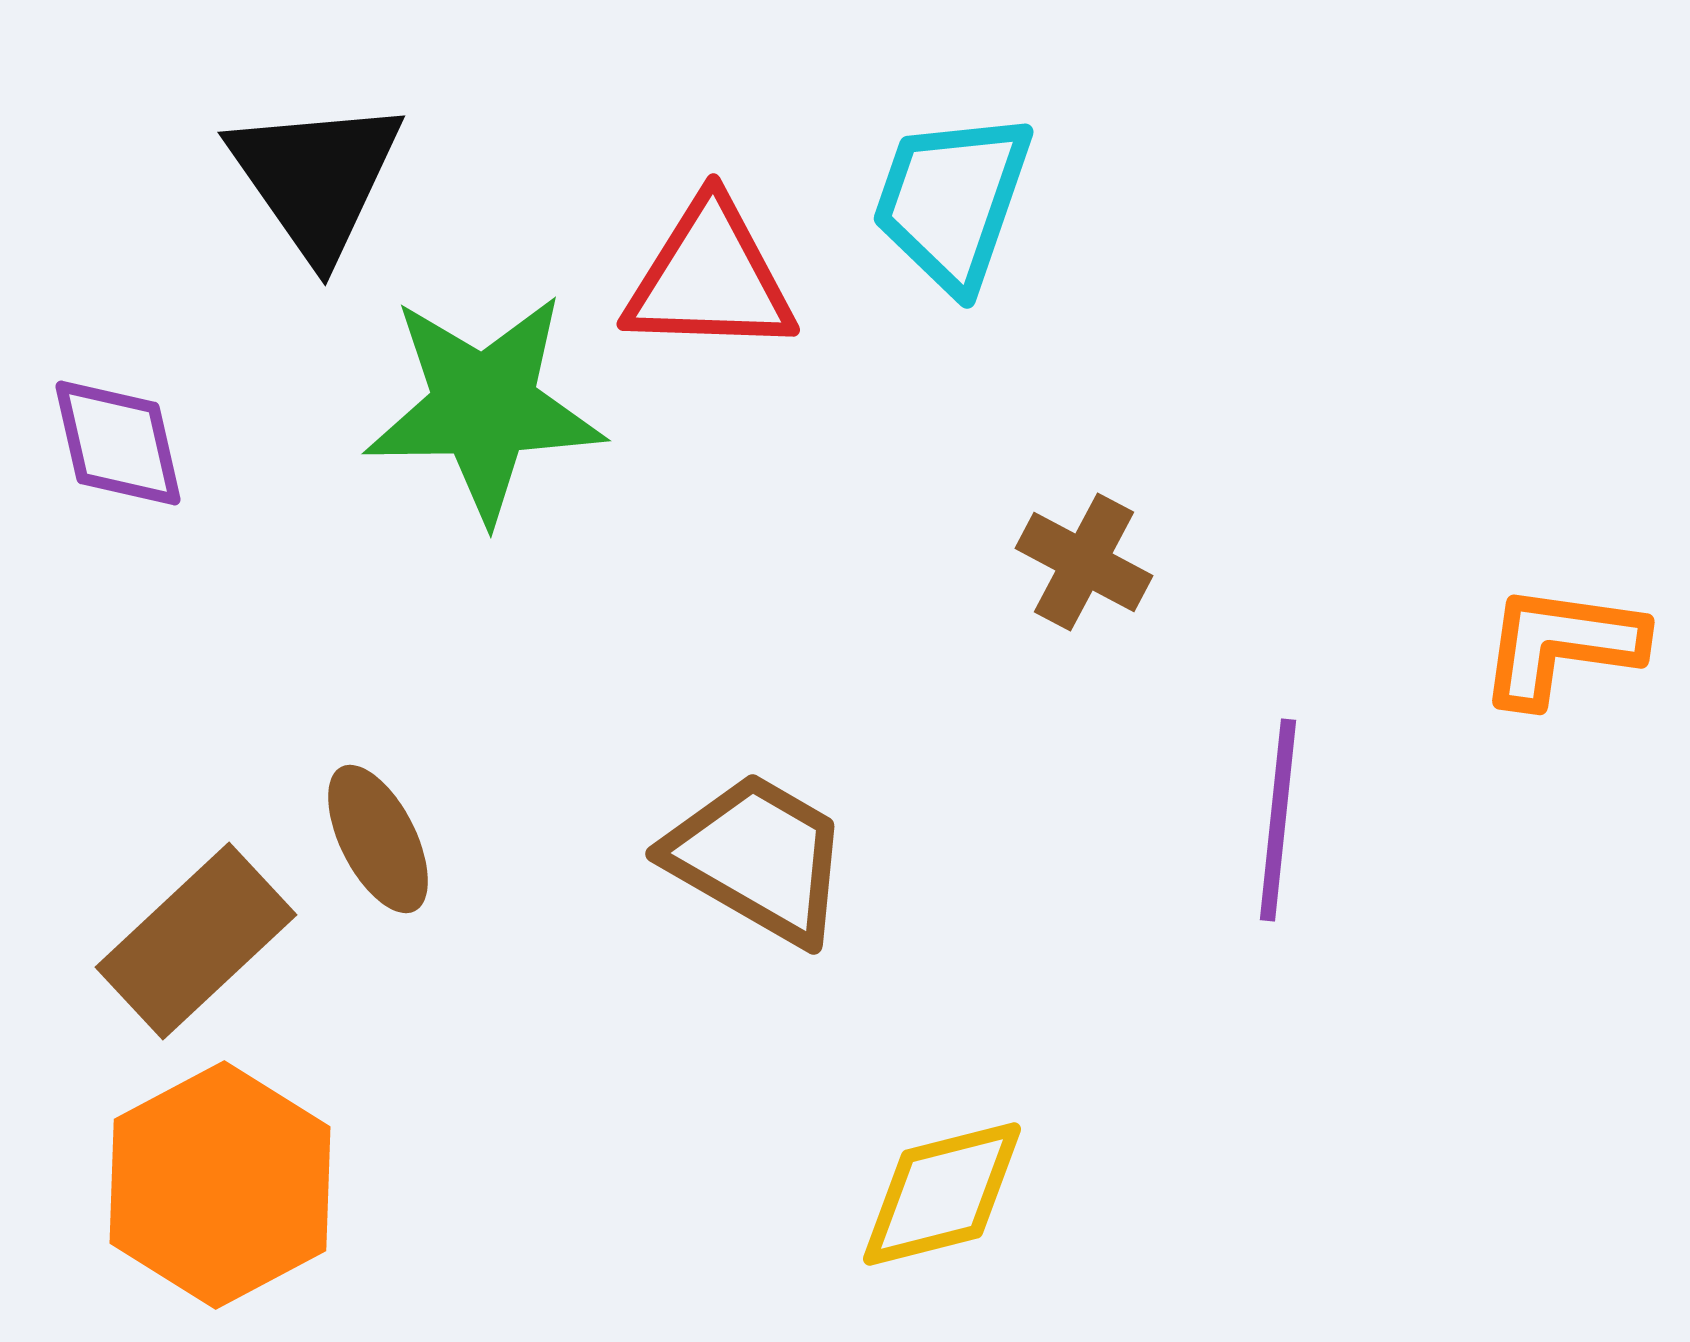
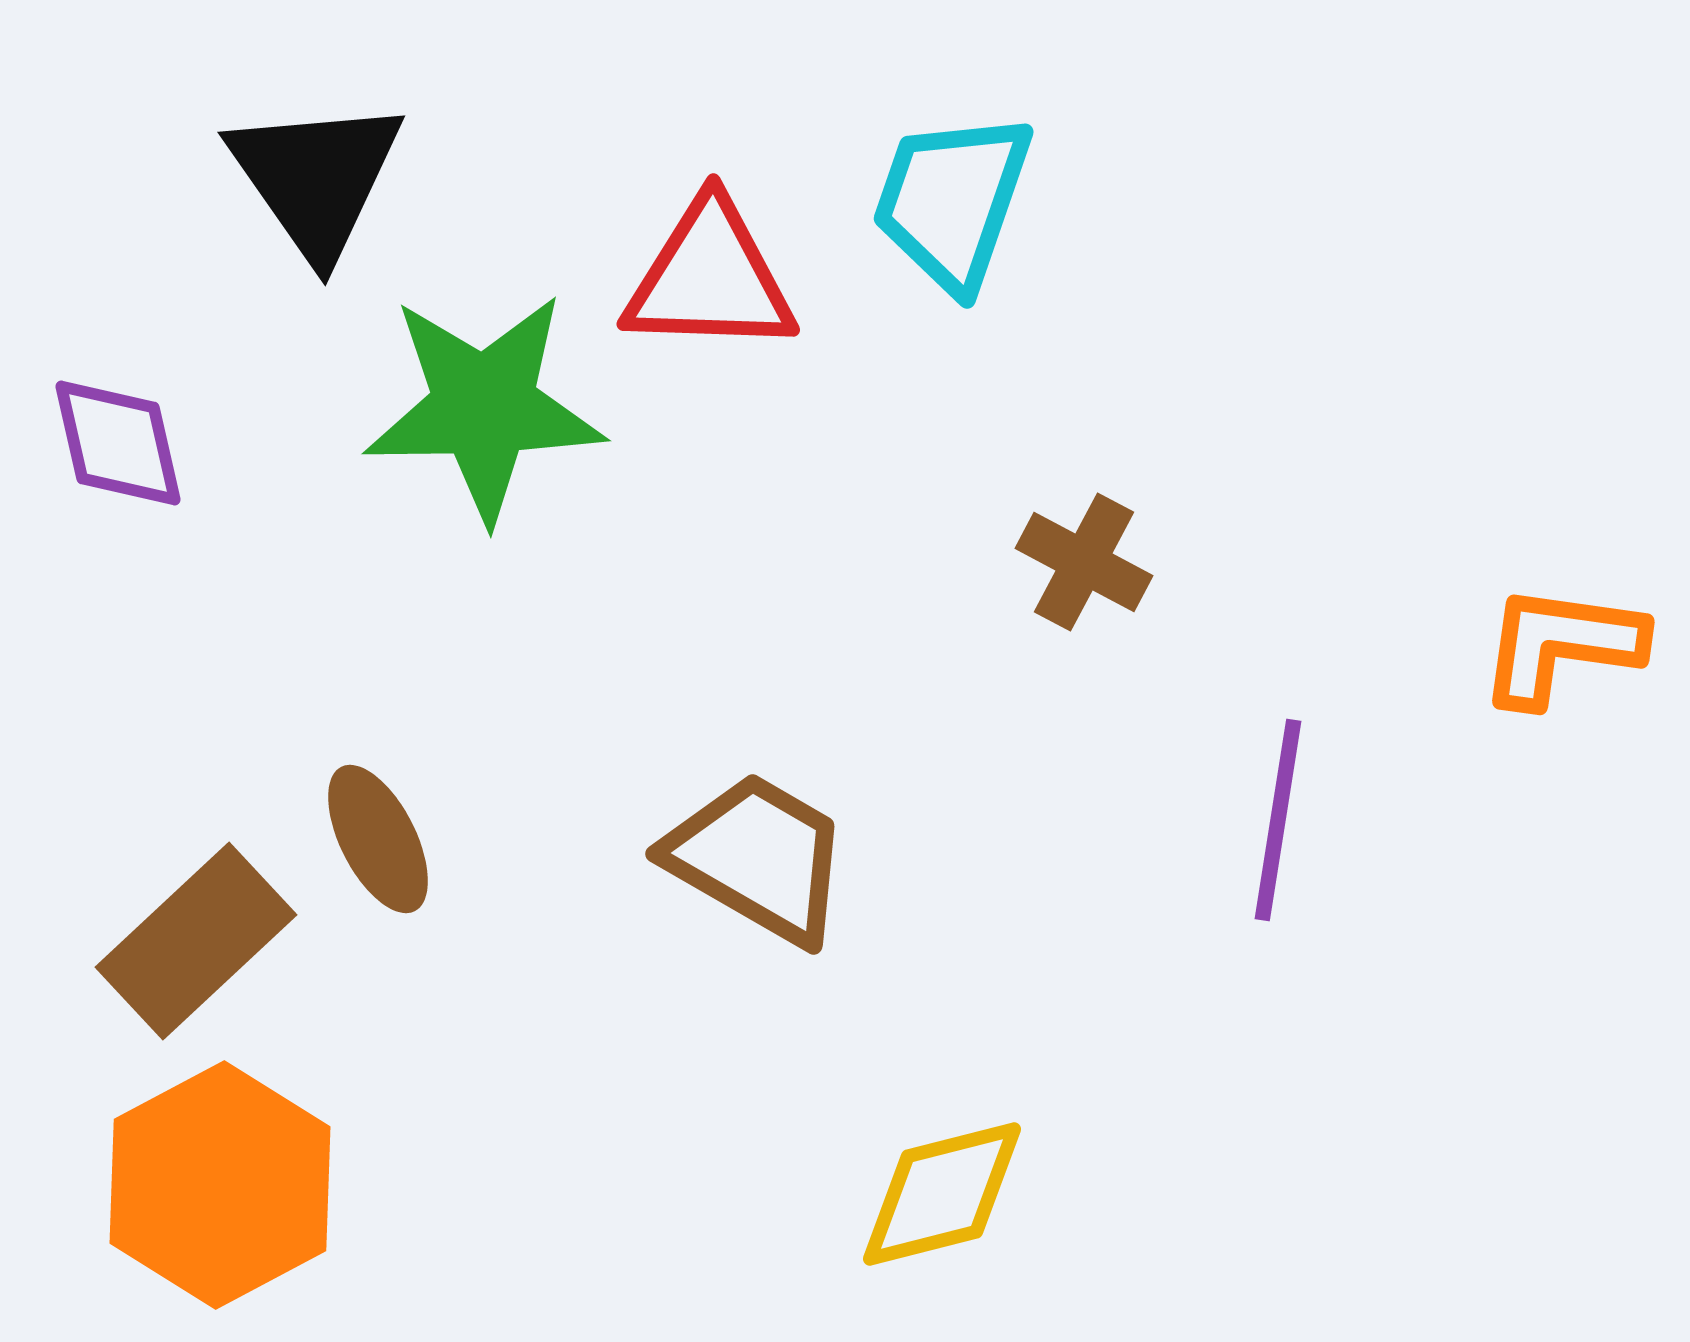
purple line: rotated 3 degrees clockwise
